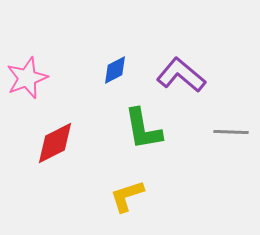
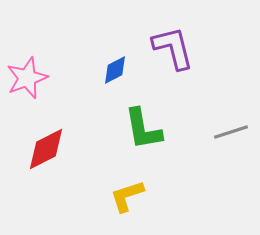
purple L-shape: moved 8 px left, 27 px up; rotated 36 degrees clockwise
gray line: rotated 20 degrees counterclockwise
red diamond: moved 9 px left, 6 px down
